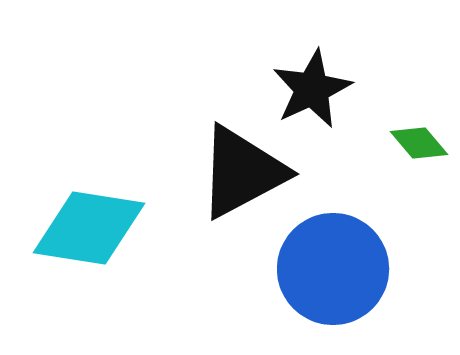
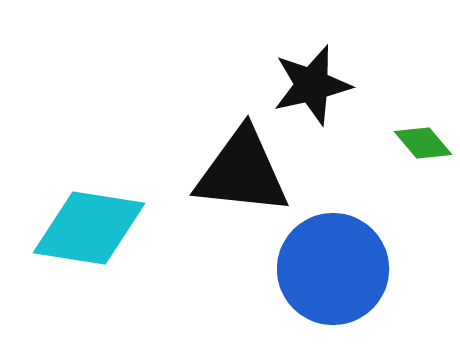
black star: moved 4 px up; rotated 12 degrees clockwise
green diamond: moved 4 px right
black triangle: rotated 34 degrees clockwise
